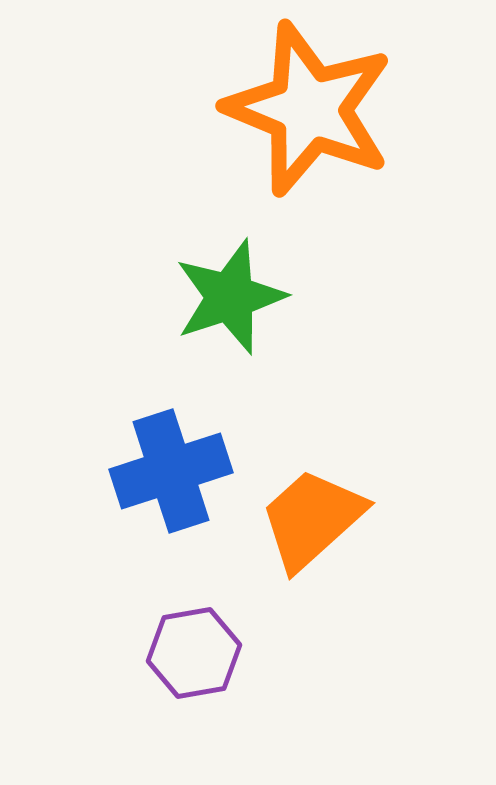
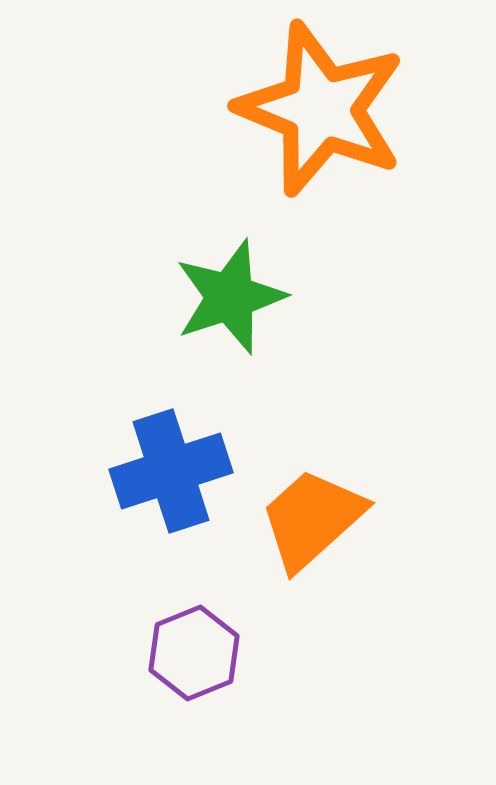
orange star: moved 12 px right
purple hexagon: rotated 12 degrees counterclockwise
